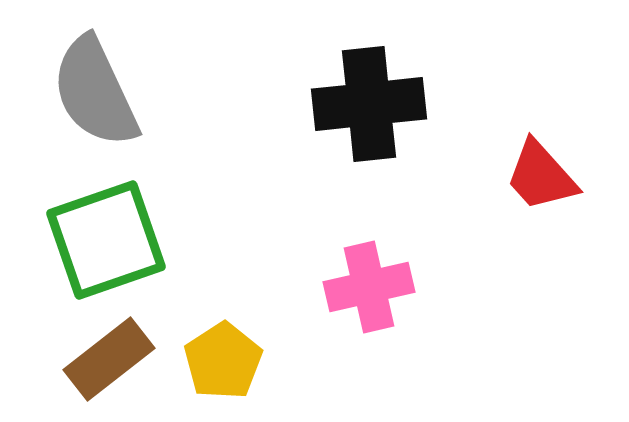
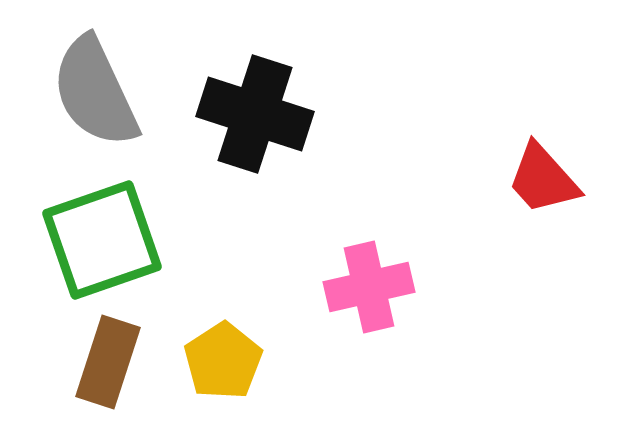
black cross: moved 114 px left, 10 px down; rotated 24 degrees clockwise
red trapezoid: moved 2 px right, 3 px down
green square: moved 4 px left
brown rectangle: moved 1 px left, 3 px down; rotated 34 degrees counterclockwise
